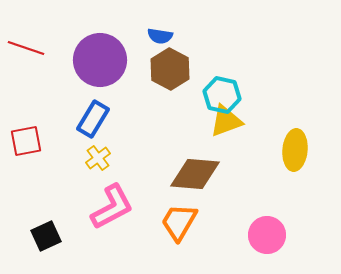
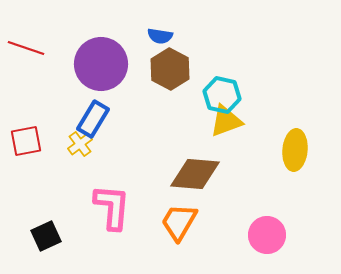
purple circle: moved 1 px right, 4 px down
yellow cross: moved 18 px left, 14 px up
pink L-shape: rotated 57 degrees counterclockwise
